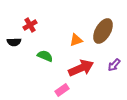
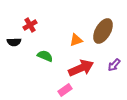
pink rectangle: moved 3 px right
